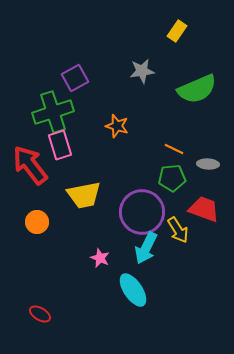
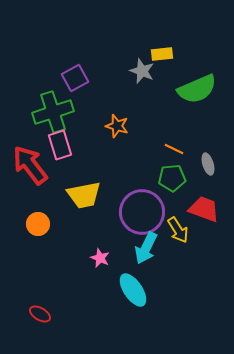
yellow rectangle: moved 15 px left, 23 px down; rotated 50 degrees clockwise
gray star: rotated 30 degrees clockwise
gray ellipse: rotated 70 degrees clockwise
orange circle: moved 1 px right, 2 px down
